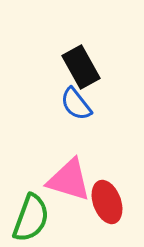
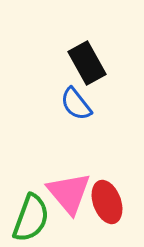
black rectangle: moved 6 px right, 4 px up
pink triangle: moved 13 px down; rotated 33 degrees clockwise
